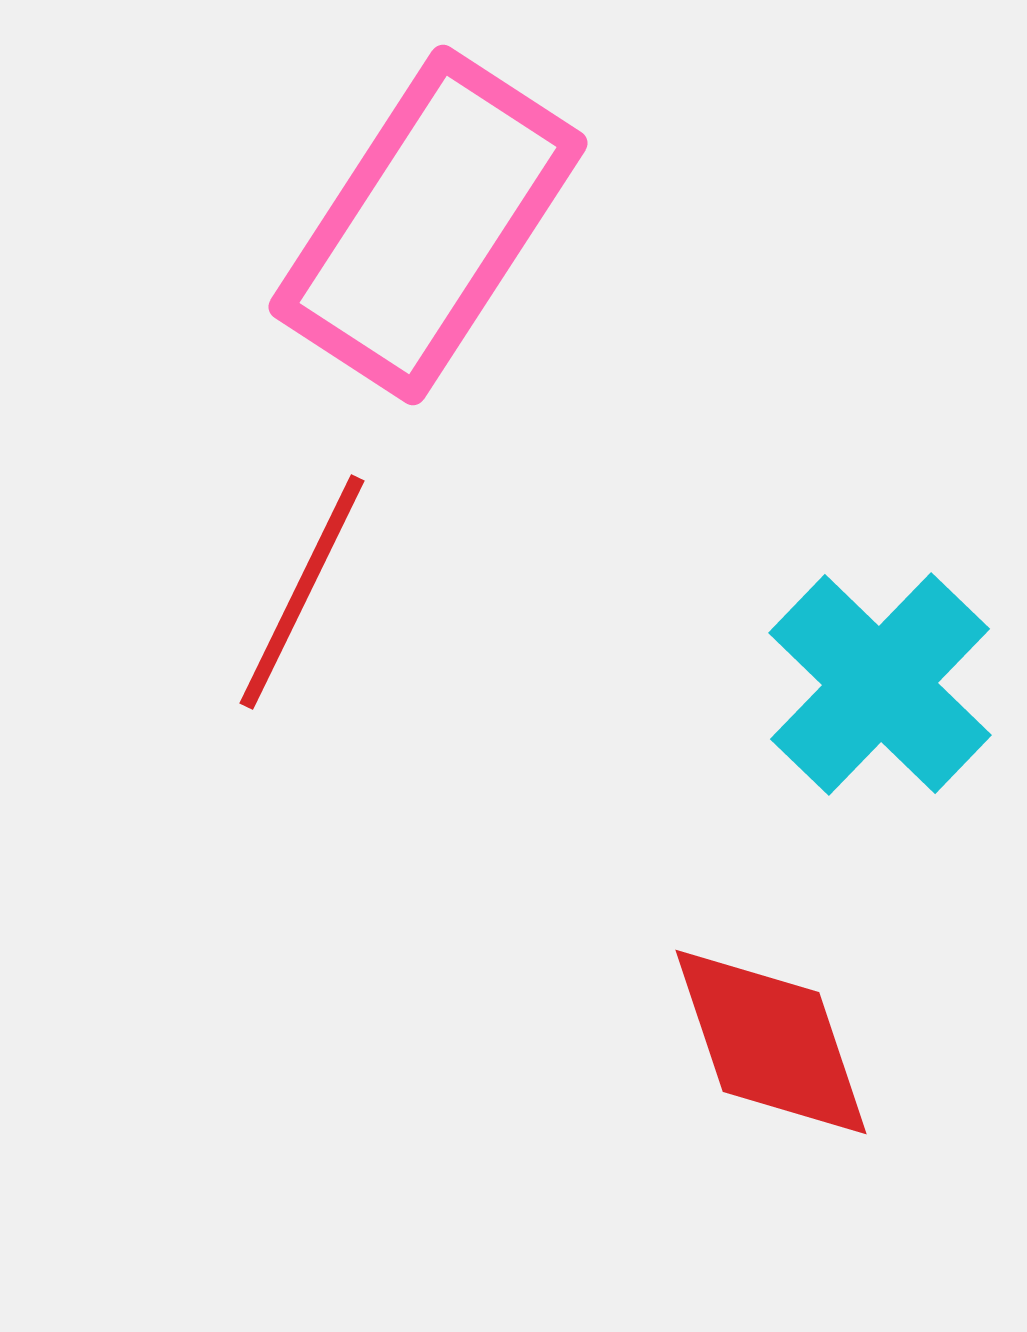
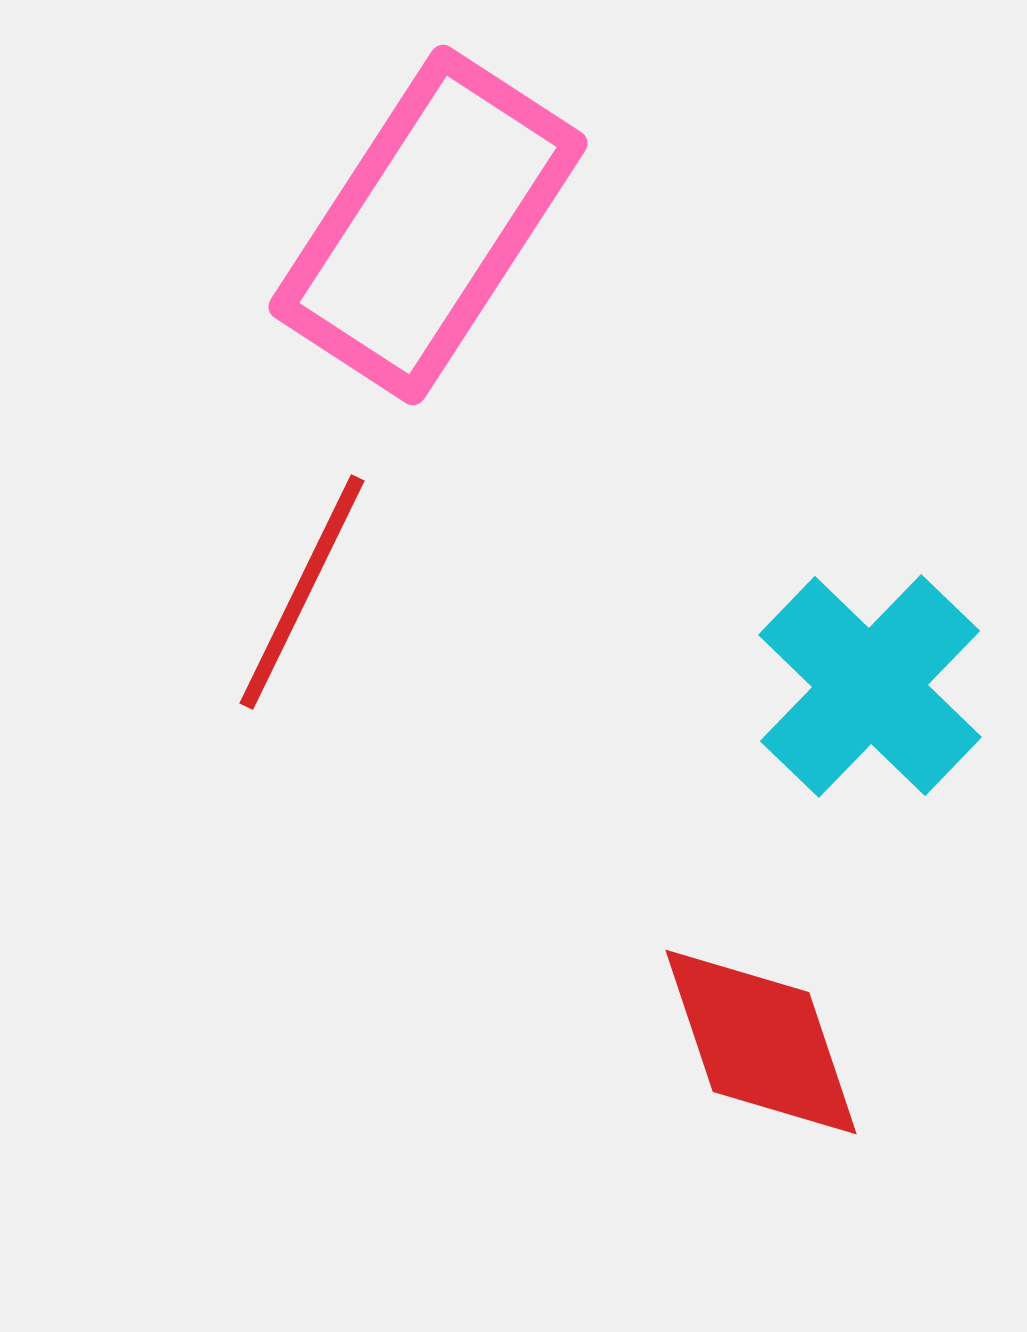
cyan cross: moved 10 px left, 2 px down
red diamond: moved 10 px left
